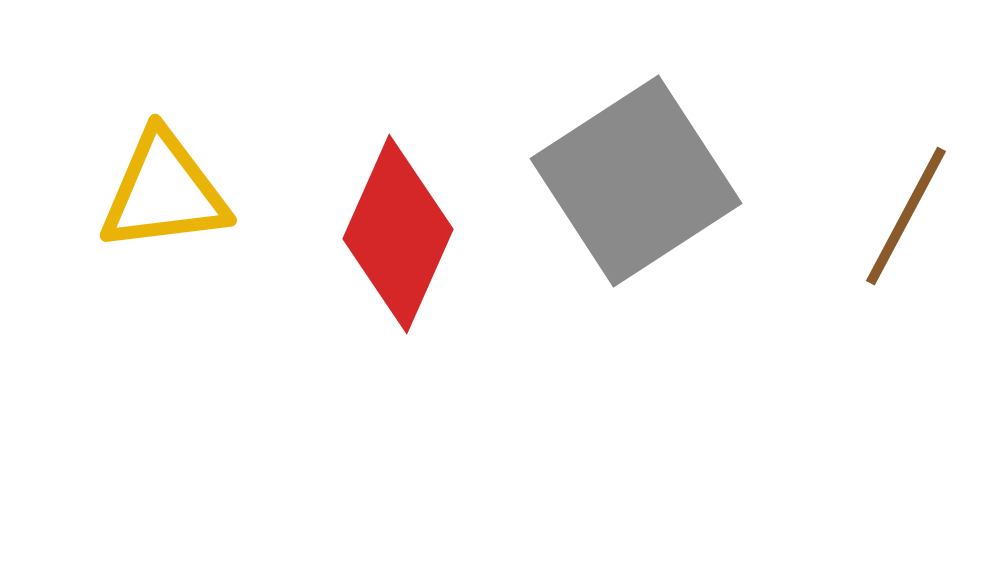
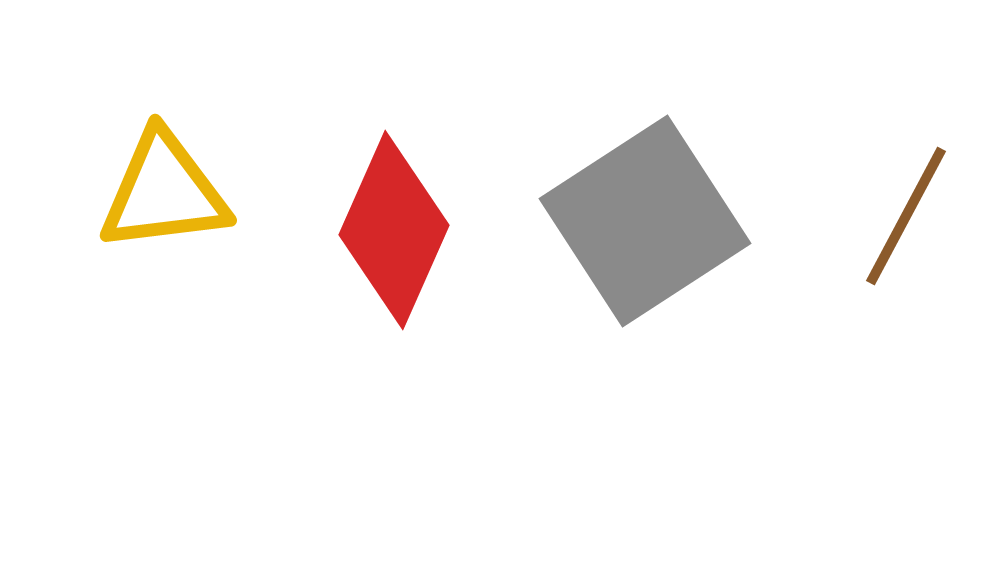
gray square: moved 9 px right, 40 px down
red diamond: moved 4 px left, 4 px up
